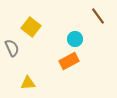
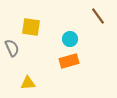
yellow square: rotated 30 degrees counterclockwise
cyan circle: moved 5 px left
orange rectangle: rotated 12 degrees clockwise
